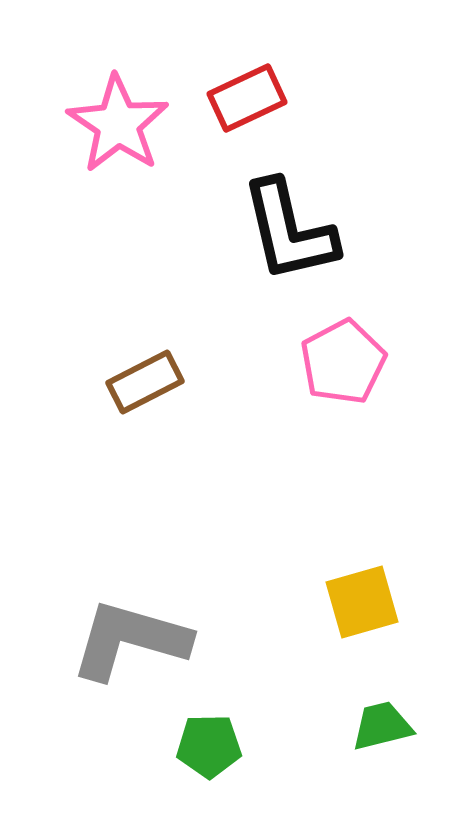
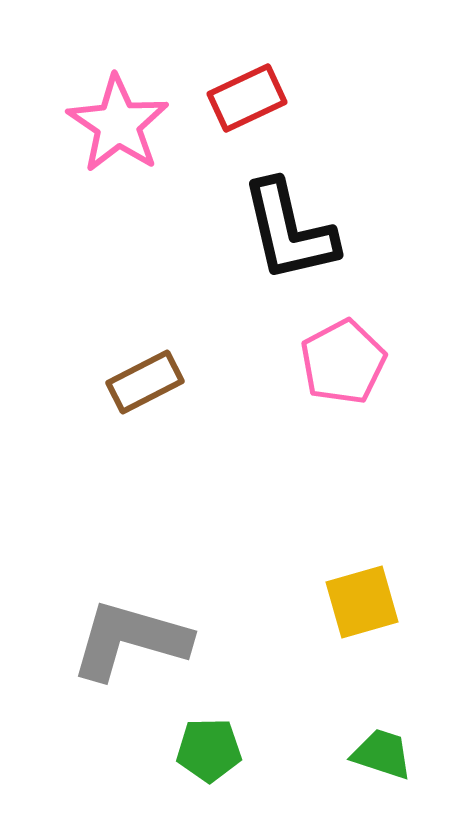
green trapezoid: moved 28 px down; rotated 32 degrees clockwise
green pentagon: moved 4 px down
